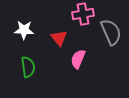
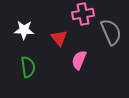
pink semicircle: moved 1 px right, 1 px down
